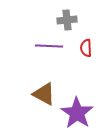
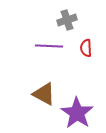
gray cross: rotated 12 degrees counterclockwise
